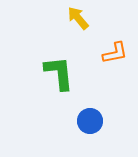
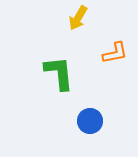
yellow arrow: rotated 110 degrees counterclockwise
